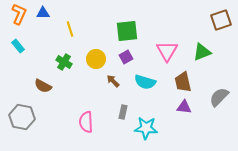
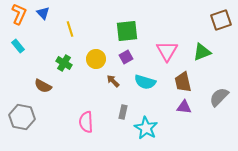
blue triangle: rotated 48 degrees clockwise
green cross: moved 1 px down
cyan star: rotated 25 degrees clockwise
